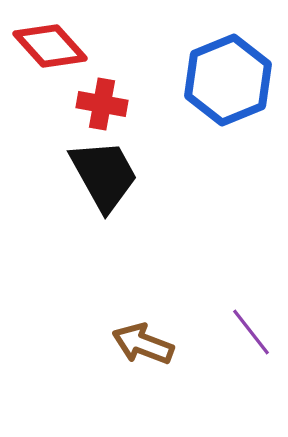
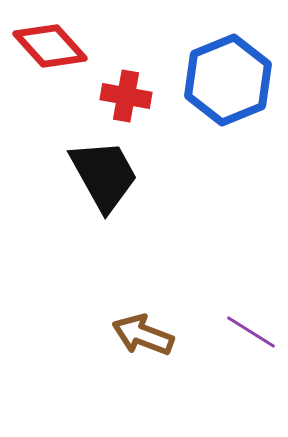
red cross: moved 24 px right, 8 px up
purple line: rotated 20 degrees counterclockwise
brown arrow: moved 9 px up
